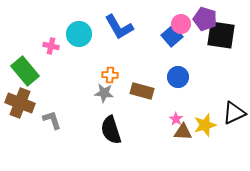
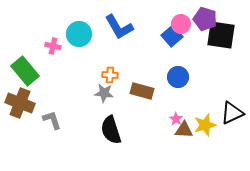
pink cross: moved 2 px right
black triangle: moved 2 px left
brown triangle: moved 1 px right, 2 px up
